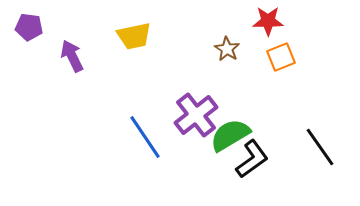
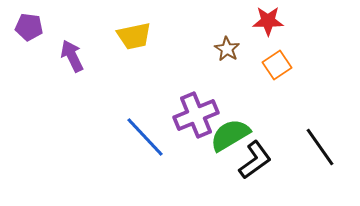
orange square: moved 4 px left, 8 px down; rotated 12 degrees counterclockwise
purple cross: rotated 15 degrees clockwise
blue line: rotated 9 degrees counterclockwise
black L-shape: moved 3 px right, 1 px down
